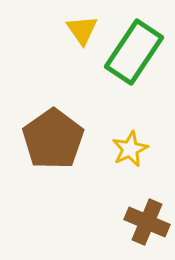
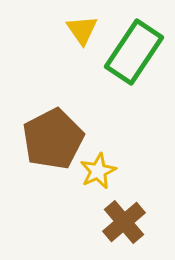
brown pentagon: rotated 8 degrees clockwise
yellow star: moved 32 px left, 22 px down
brown cross: moved 23 px left; rotated 27 degrees clockwise
